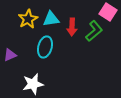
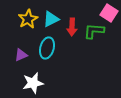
pink square: moved 1 px right, 1 px down
cyan triangle: rotated 18 degrees counterclockwise
green L-shape: rotated 135 degrees counterclockwise
cyan ellipse: moved 2 px right, 1 px down
purple triangle: moved 11 px right
white star: moved 1 px up
